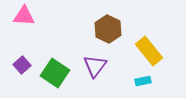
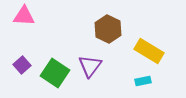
yellow rectangle: rotated 20 degrees counterclockwise
purple triangle: moved 5 px left
